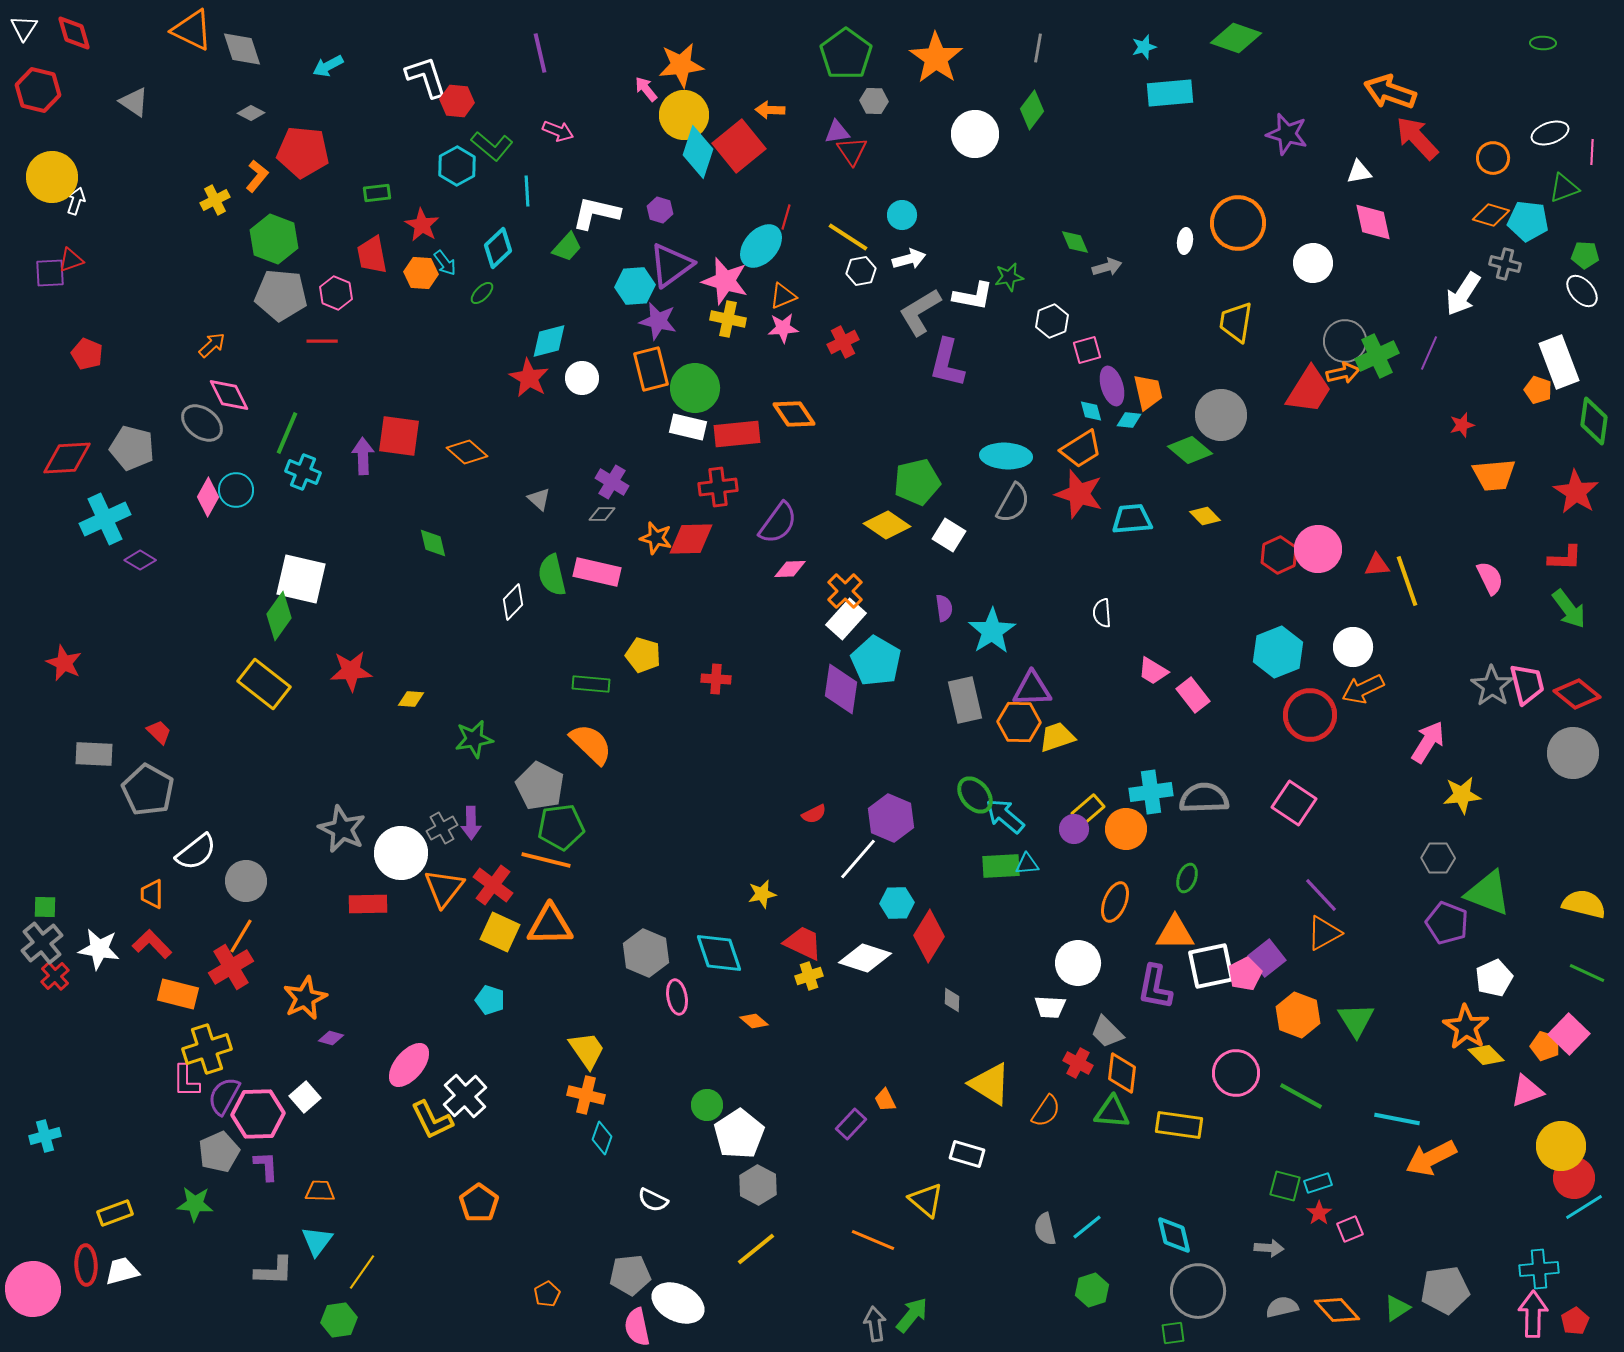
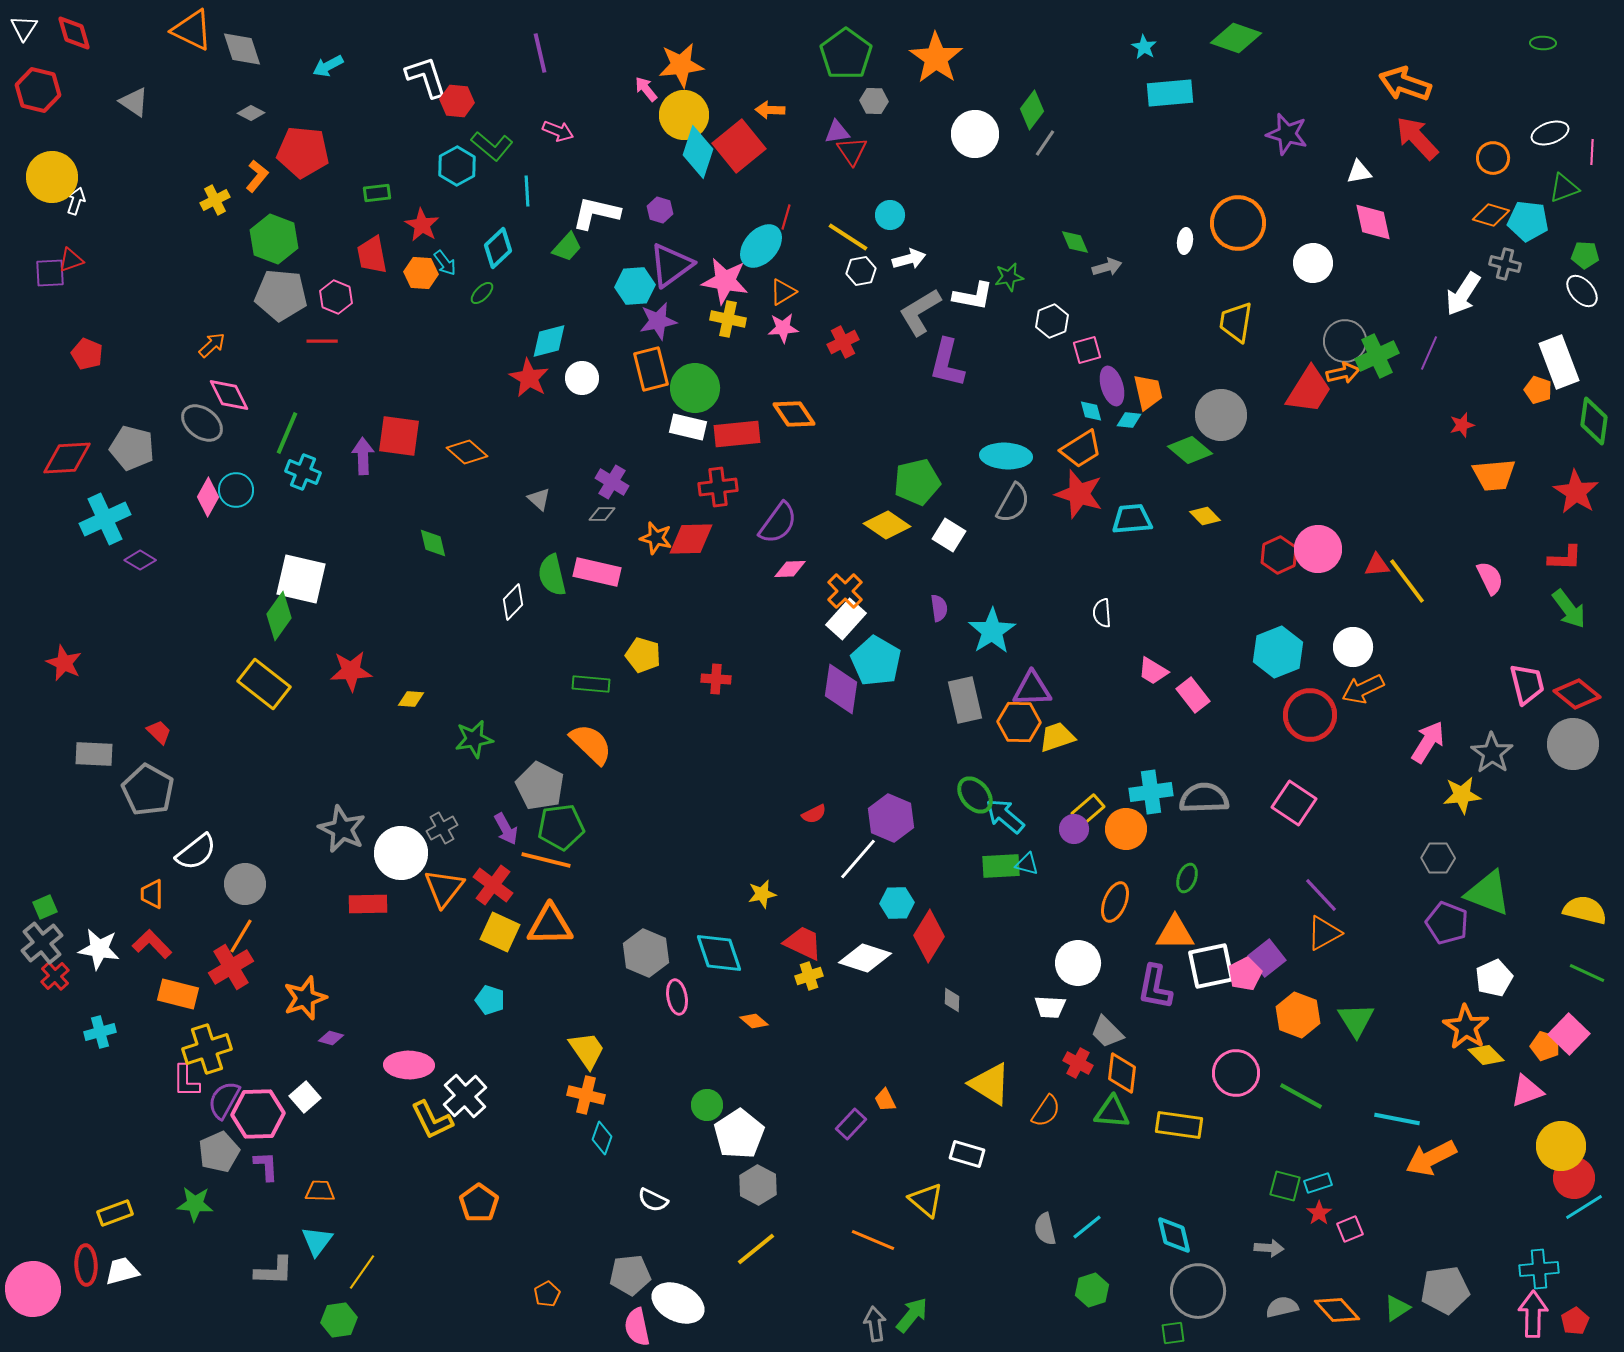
cyan star at (1144, 47): rotated 25 degrees counterclockwise
gray line at (1038, 48): moved 7 px right, 95 px down; rotated 24 degrees clockwise
orange arrow at (1390, 92): moved 15 px right, 8 px up
cyan circle at (902, 215): moved 12 px left
pink star at (725, 281): rotated 6 degrees counterclockwise
pink hexagon at (336, 293): moved 4 px down
orange triangle at (783, 296): moved 4 px up; rotated 8 degrees counterclockwise
purple star at (658, 321): rotated 24 degrees counterclockwise
yellow line at (1407, 581): rotated 18 degrees counterclockwise
purple semicircle at (944, 608): moved 5 px left
gray star at (1492, 686): moved 67 px down
gray circle at (1573, 753): moved 9 px up
purple arrow at (471, 823): moved 35 px right, 6 px down; rotated 28 degrees counterclockwise
cyan triangle at (1027, 864): rotated 20 degrees clockwise
gray circle at (246, 881): moved 1 px left, 3 px down
yellow semicircle at (1584, 904): moved 1 px right, 6 px down
green square at (45, 907): rotated 25 degrees counterclockwise
orange star at (305, 998): rotated 6 degrees clockwise
pink ellipse at (409, 1065): rotated 51 degrees clockwise
purple semicircle at (224, 1096): moved 4 px down
cyan cross at (45, 1136): moved 55 px right, 104 px up
